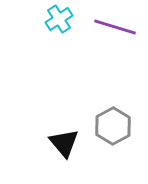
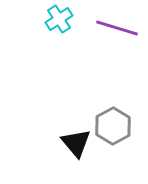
purple line: moved 2 px right, 1 px down
black triangle: moved 12 px right
